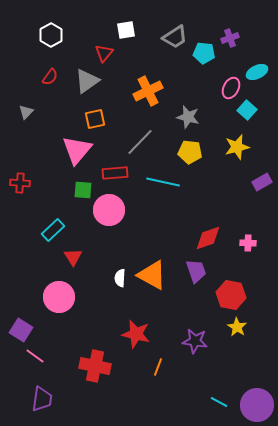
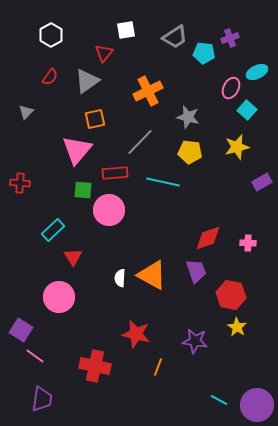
cyan line at (219, 402): moved 2 px up
